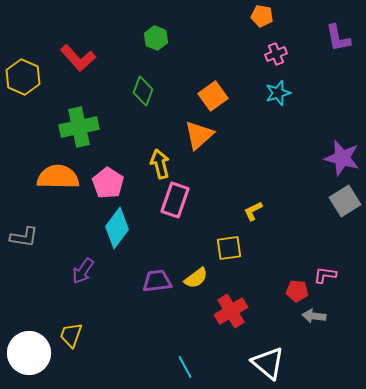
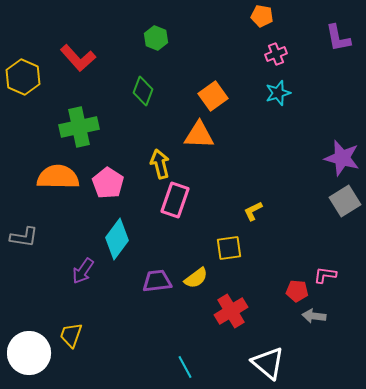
orange triangle: rotated 44 degrees clockwise
cyan diamond: moved 11 px down
